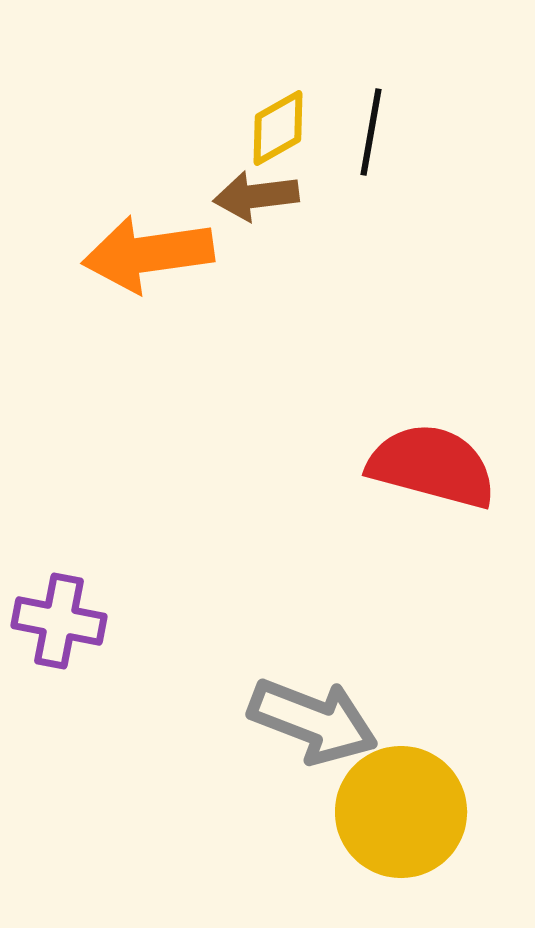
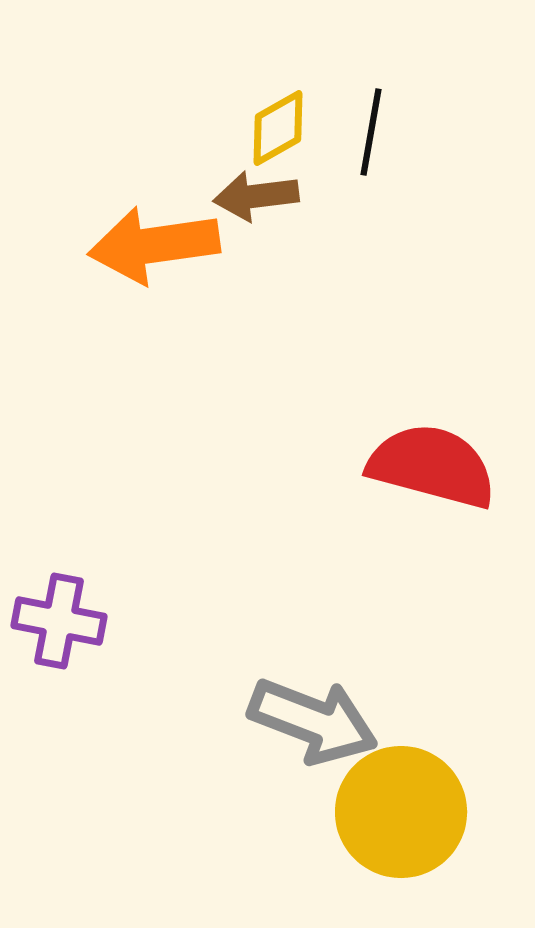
orange arrow: moved 6 px right, 9 px up
